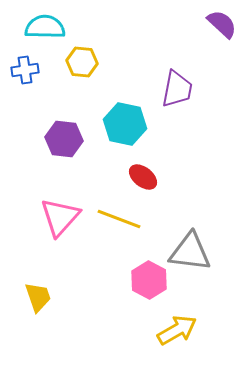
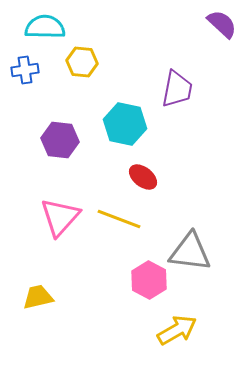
purple hexagon: moved 4 px left, 1 px down
yellow trapezoid: rotated 84 degrees counterclockwise
